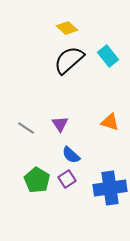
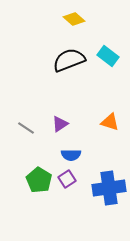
yellow diamond: moved 7 px right, 9 px up
cyan rectangle: rotated 15 degrees counterclockwise
black semicircle: rotated 20 degrees clockwise
purple triangle: rotated 30 degrees clockwise
blue semicircle: rotated 42 degrees counterclockwise
green pentagon: moved 2 px right
blue cross: moved 1 px left
